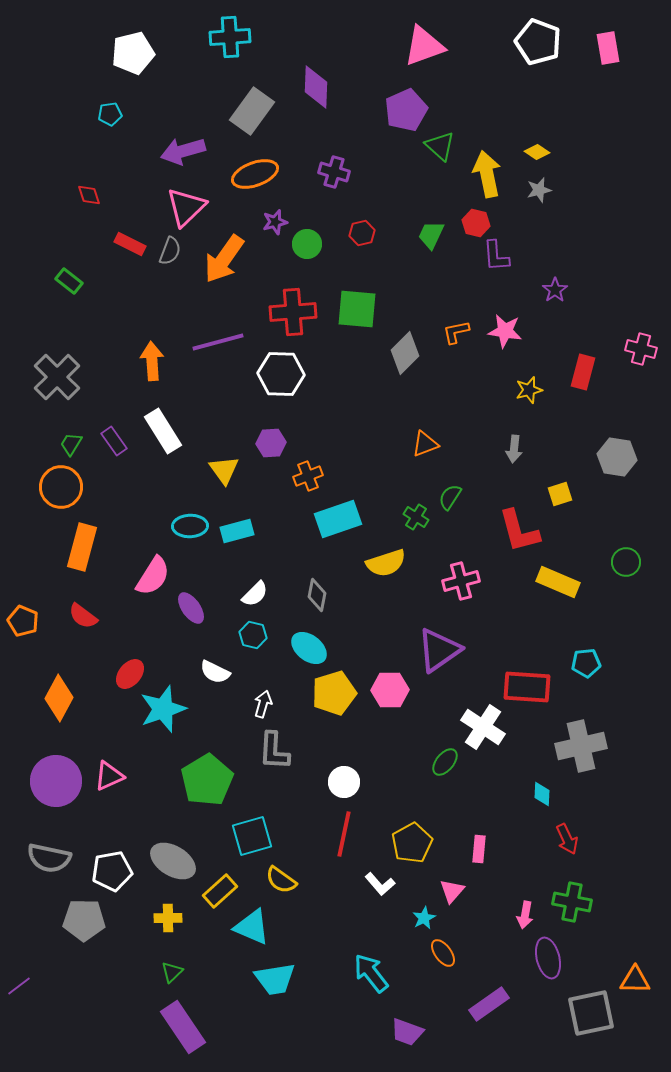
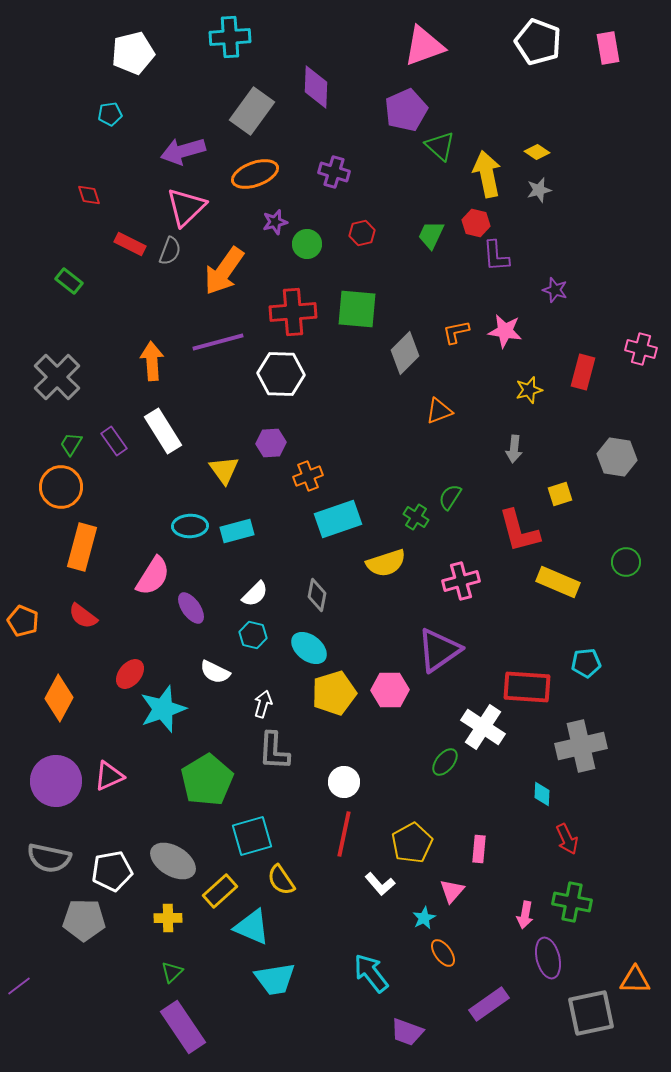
orange arrow at (224, 259): moved 12 px down
purple star at (555, 290): rotated 20 degrees counterclockwise
orange triangle at (425, 444): moved 14 px right, 33 px up
yellow semicircle at (281, 880): rotated 20 degrees clockwise
